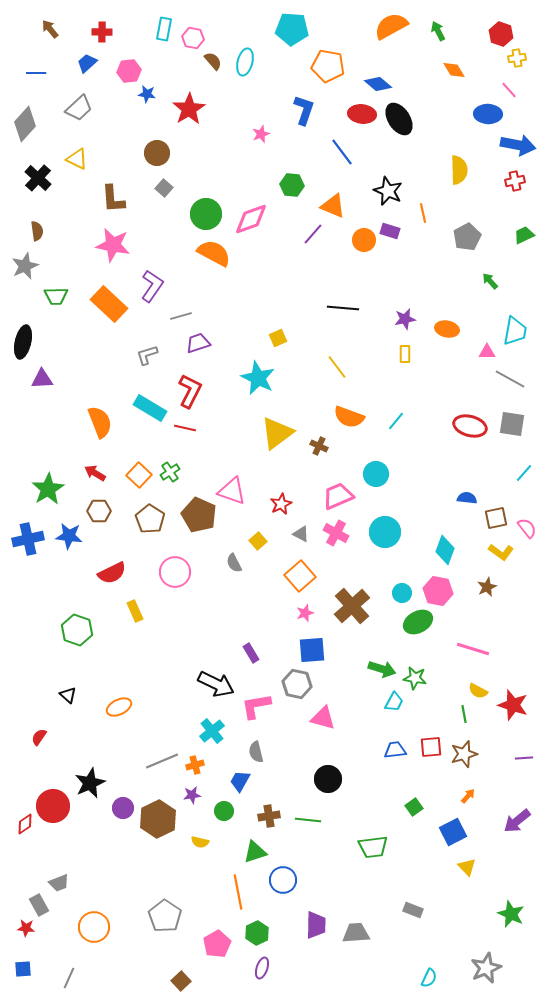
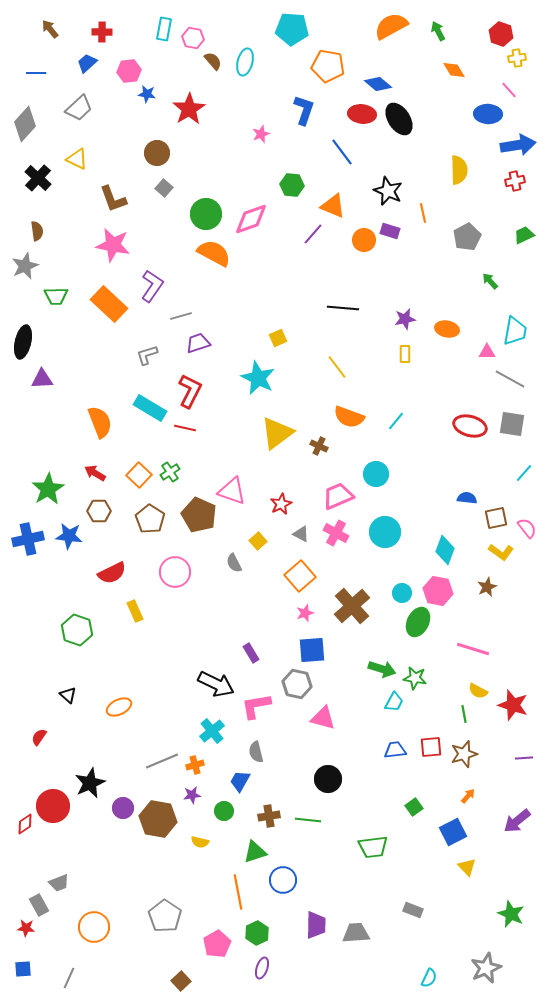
blue arrow at (518, 145): rotated 20 degrees counterclockwise
brown L-shape at (113, 199): rotated 16 degrees counterclockwise
green ellipse at (418, 622): rotated 36 degrees counterclockwise
brown hexagon at (158, 819): rotated 24 degrees counterclockwise
